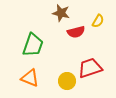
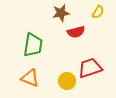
brown star: rotated 24 degrees counterclockwise
yellow semicircle: moved 9 px up
green trapezoid: rotated 10 degrees counterclockwise
